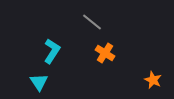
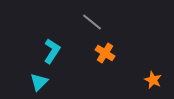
cyan triangle: rotated 18 degrees clockwise
